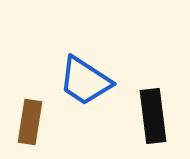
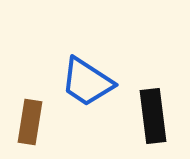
blue trapezoid: moved 2 px right, 1 px down
